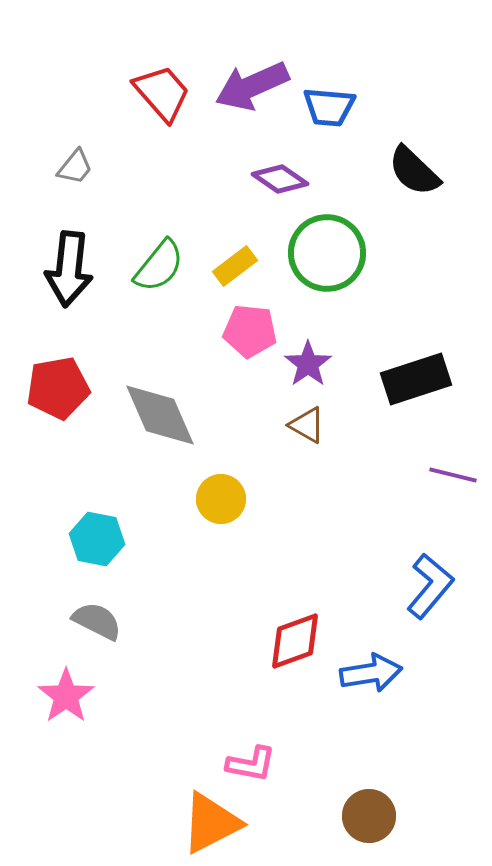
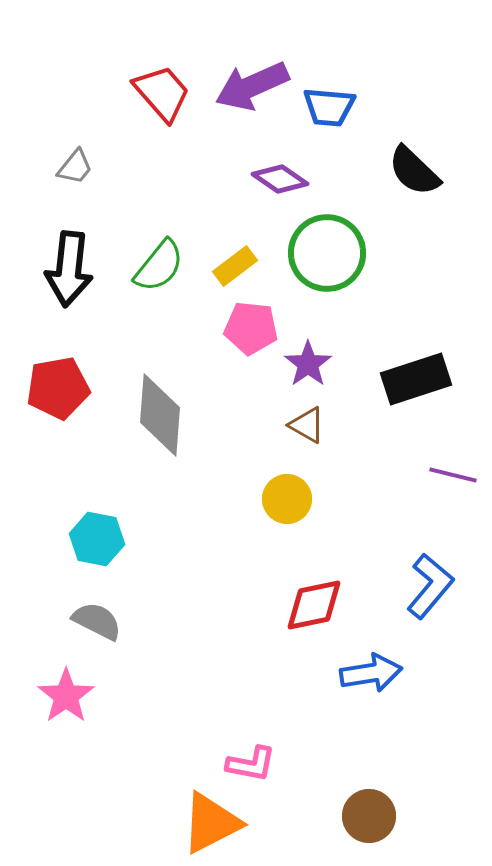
pink pentagon: moved 1 px right, 3 px up
gray diamond: rotated 28 degrees clockwise
yellow circle: moved 66 px right
red diamond: moved 19 px right, 36 px up; rotated 8 degrees clockwise
